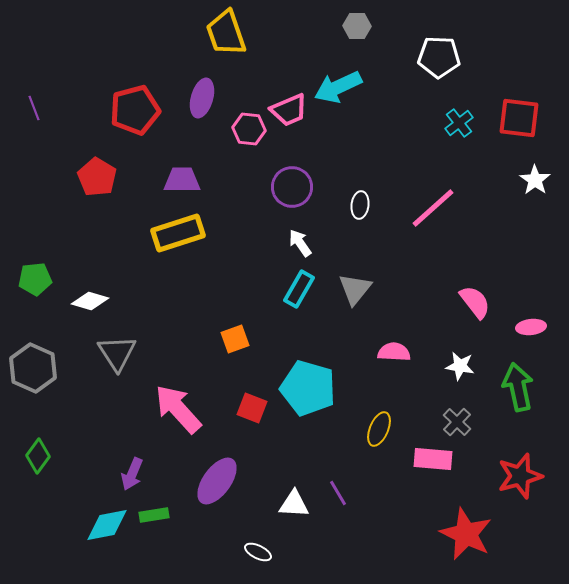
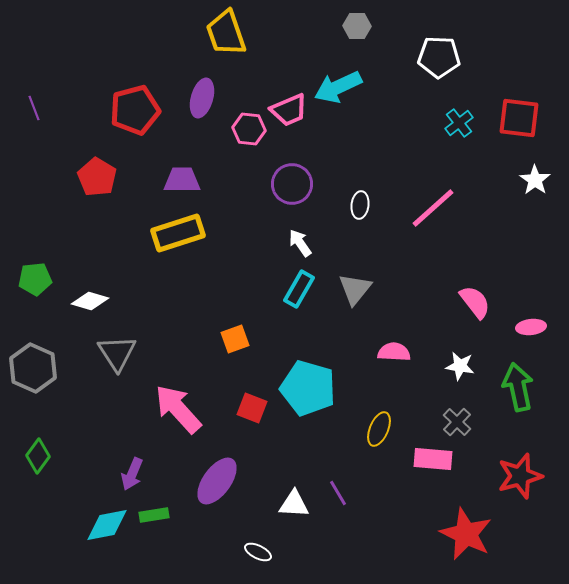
purple circle at (292, 187): moved 3 px up
